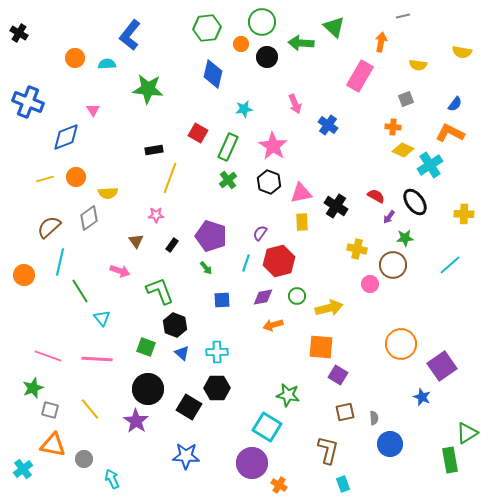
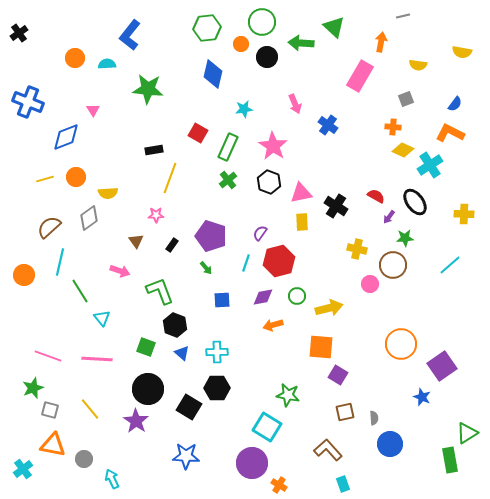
black cross at (19, 33): rotated 24 degrees clockwise
brown L-shape at (328, 450): rotated 56 degrees counterclockwise
